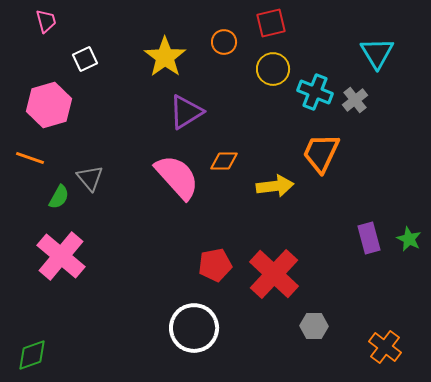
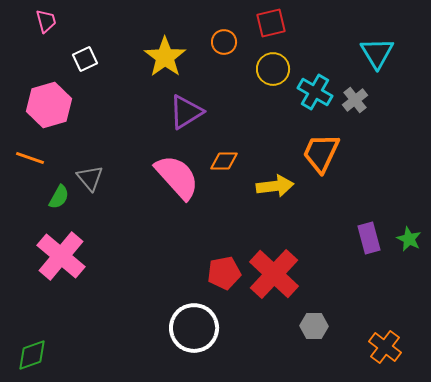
cyan cross: rotated 8 degrees clockwise
red pentagon: moved 9 px right, 8 px down
